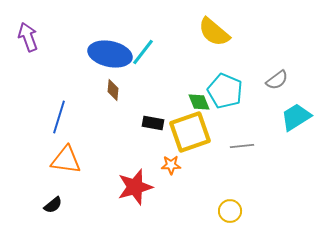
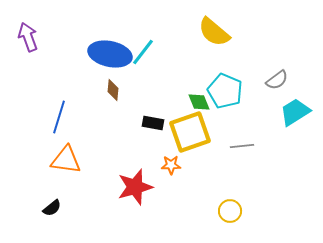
cyan trapezoid: moved 1 px left, 5 px up
black semicircle: moved 1 px left, 3 px down
